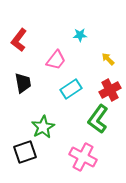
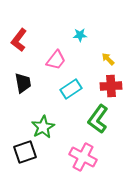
red cross: moved 1 px right, 4 px up; rotated 25 degrees clockwise
